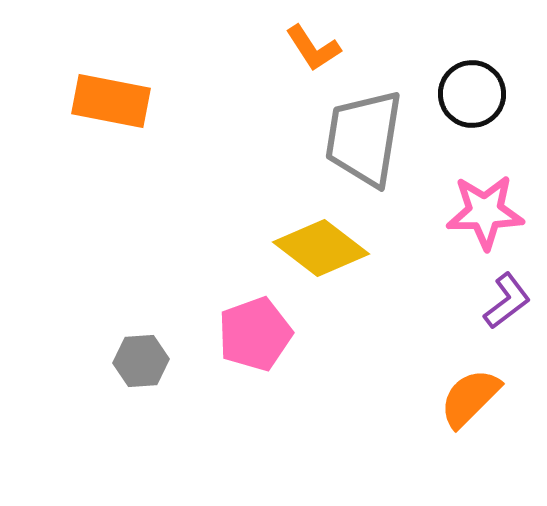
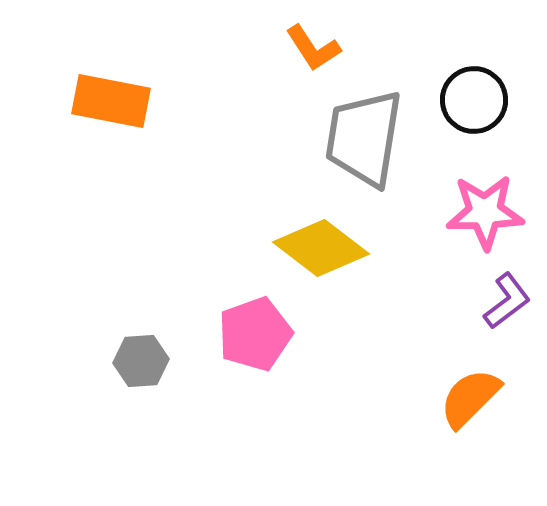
black circle: moved 2 px right, 6 px down
